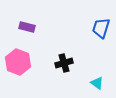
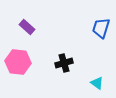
purple rectangle: rotated 28 degrees clockwise
pink hexagon: rotated 15 degrees counterclockwise
